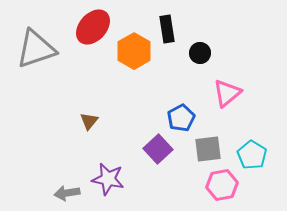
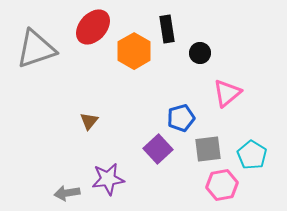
blue pentagon: rotated 12 degrees clockwise
purple star: rotated 20 degrees counterclockwise
